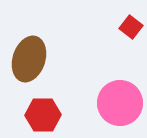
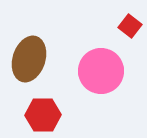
red square: moved 1 px left, 1 px up
pink circle: moved 19 px left, 32 px up
